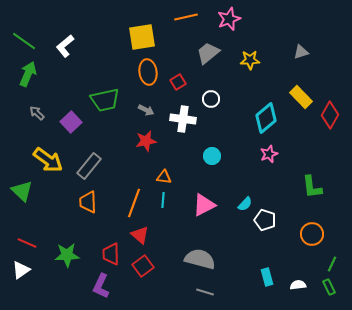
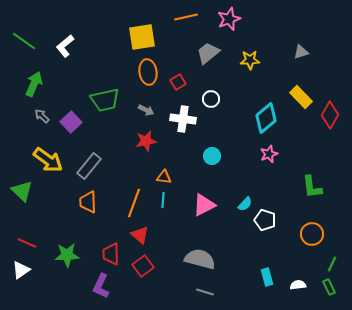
green arrow at (28, 74): moved 6 px right, 10 px down
gray arrow at (37, 113): moved 5 px right, 3 px down
